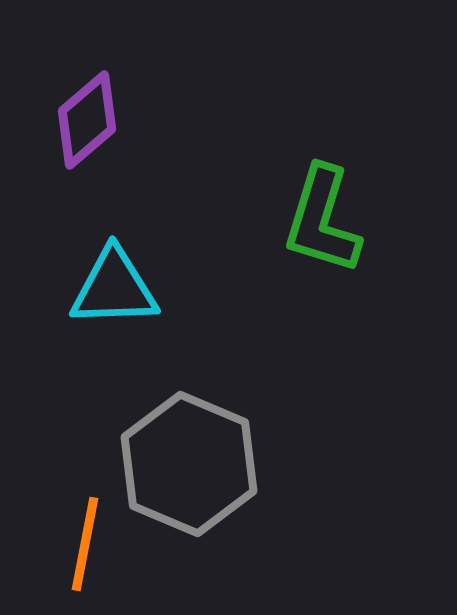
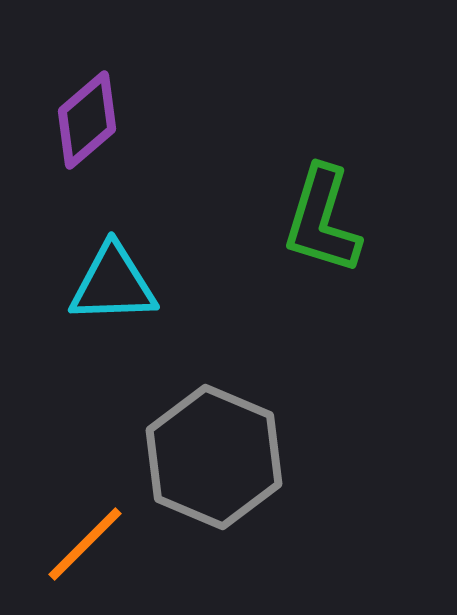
cyan triangle: moved 1 px left, 4 px up
gray hexagon: moved 25 px right, 7 px up
orange line: rotated 34 degrees clockwise
